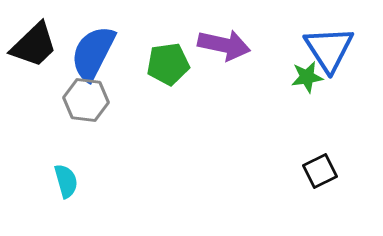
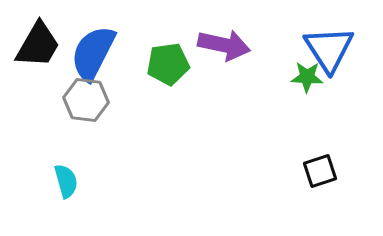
black trapezoid: moved 4 px right; rotated 16 degrees counterclockwise
green star: rotated 12 degrees clockwise
black square: rotated 8 degrees clockwise
